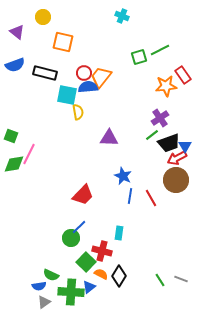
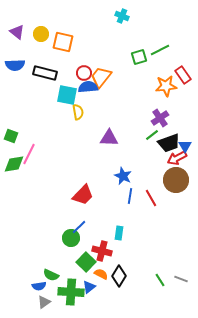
yellow circle at (43, 17): moved 2 px left, 17 px down
blue semicircle at (15, 65): rotated 18 degrees clockwise
